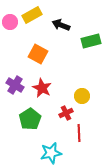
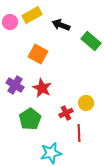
green rectangle: rotated 54 degrees clockwise
yellow circle: moved 4 px right, 7 px down
